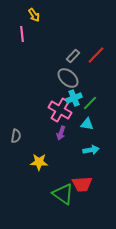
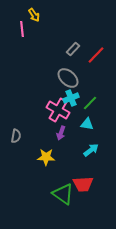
pink line: moved 5 px up
gray rectangle: moved 7 px up
cyan cross: moved 3 px left
pink cross: moved 2 px left
cyan arrow: rotated 28 degrees counterclockwise
yellow star: moved 7 px right, 5 px up
red trapezoid: moved 1 px right
